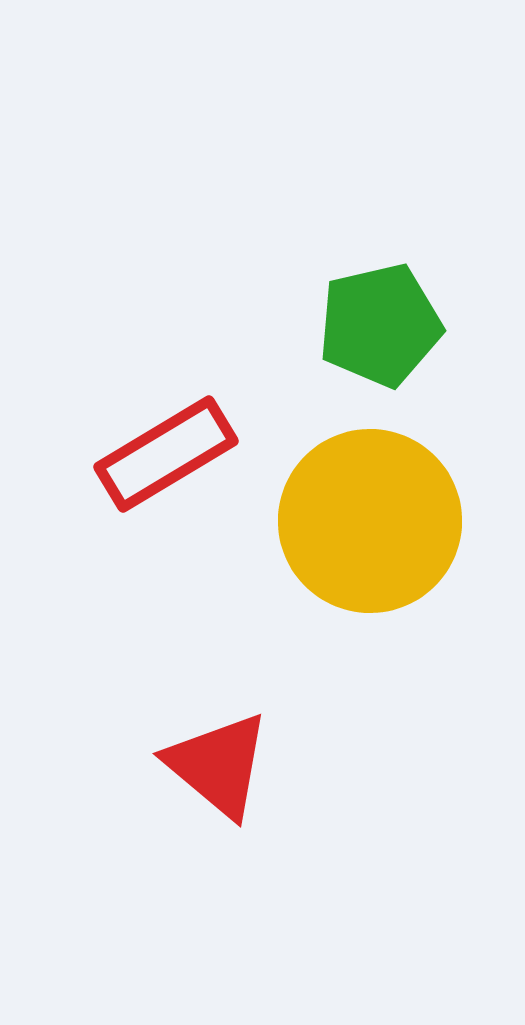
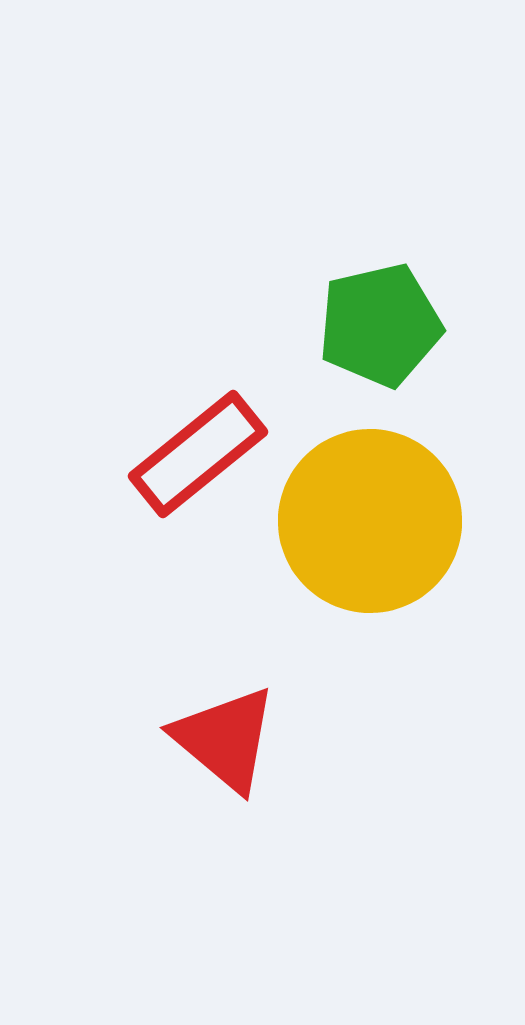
red rectangle: moved 32 px right; rotated 8 degrees counterclockwise
red triangle: moved 7 px right, 26 px up
